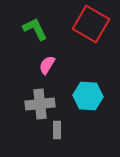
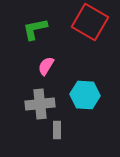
red square: moved 1 px left, 2 px up
green L-shape: rotated 76 degrees counterclockwise
pink semicircle: moved 1 px left, 1 px down
cyan hexagon: moved 3 px left, 1 px up
